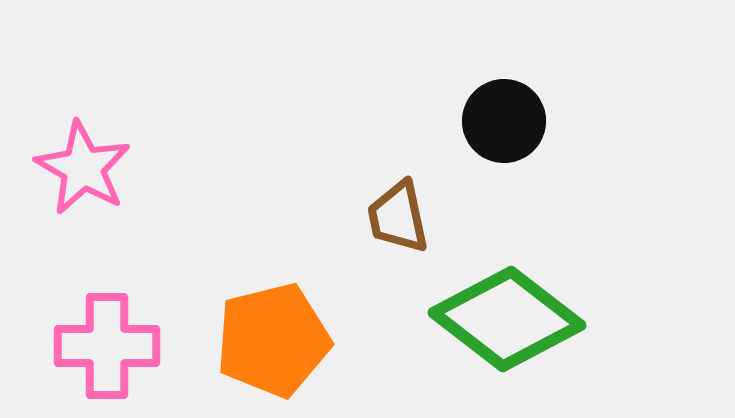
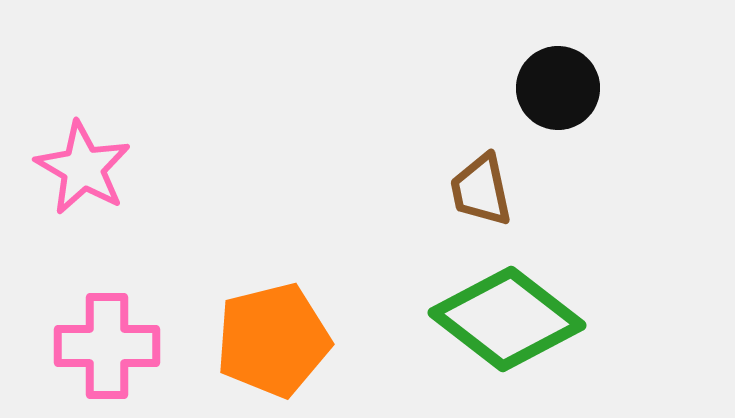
black circle: moved 54 px right, 33 px up
brown trapezoid: moved 83 px right, 27 px up
